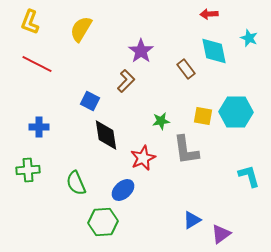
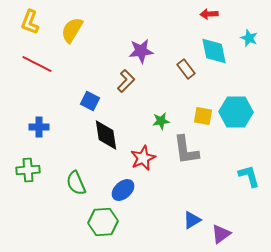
yellow semicircle: moved 9 px left, 1 px down
purple star: rotated 30 degrees clockwise
